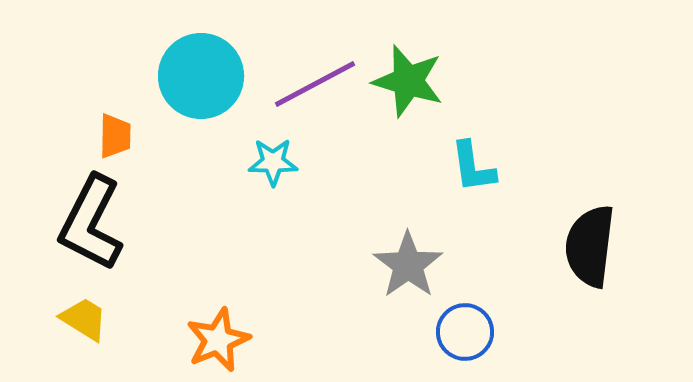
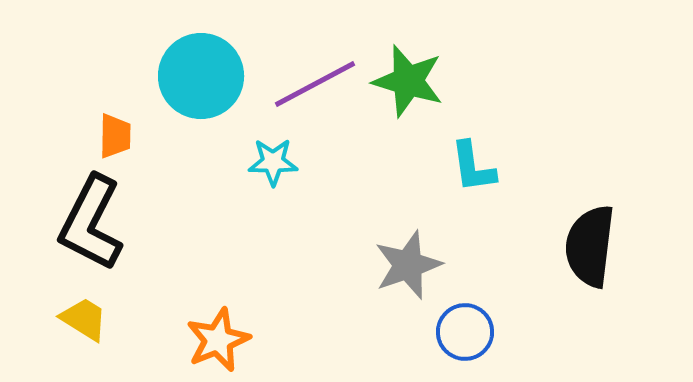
gray star: rotated 16 degrees clockwise
